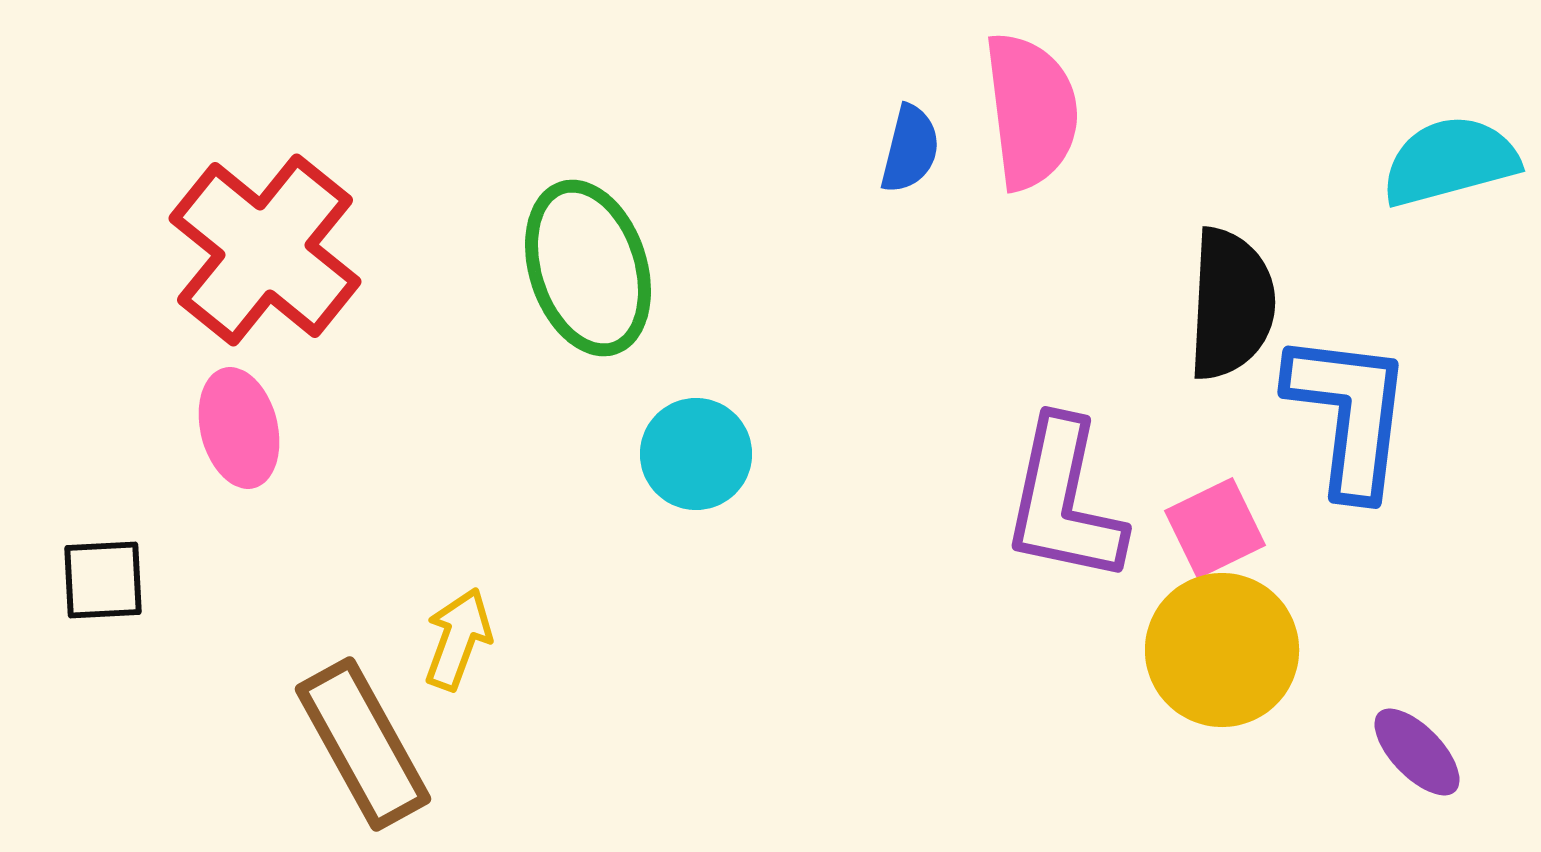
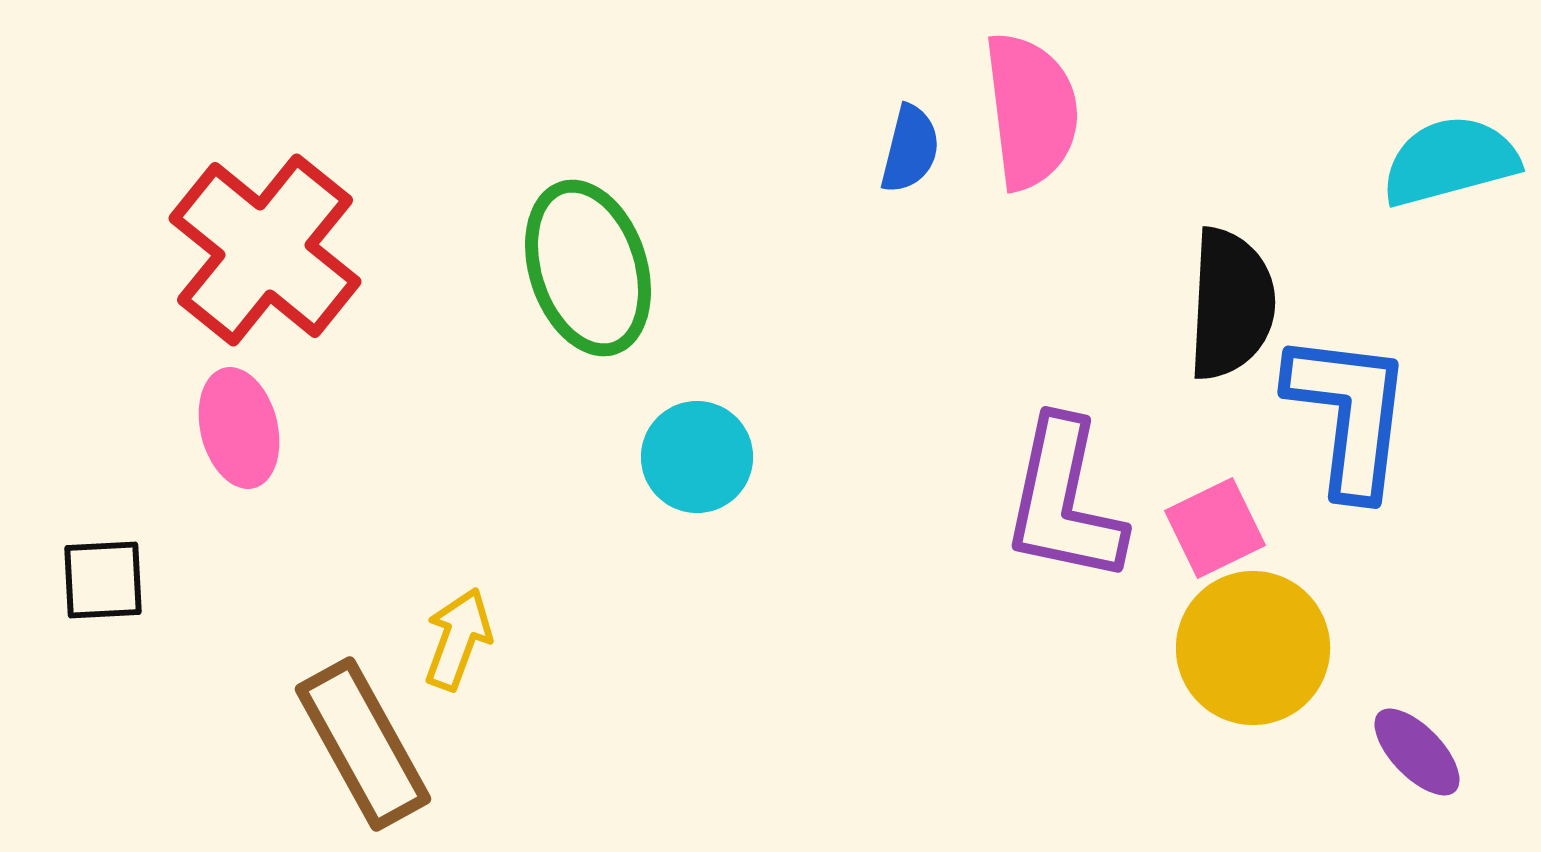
cyan circle: moved 1 px right, 3 px down
yellow circle: moved 31 px right, 2 px up
